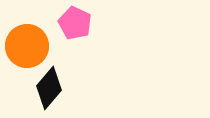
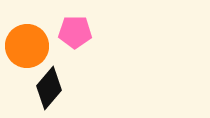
pink pentagon: moved 9 px down; rotated 24 degrees counterclockwise
